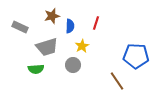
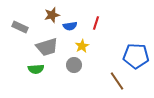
brown star: moved 1 px up
blue semicircle: rotated 80 degrees clockwise
gray circle: moved 1 px right
